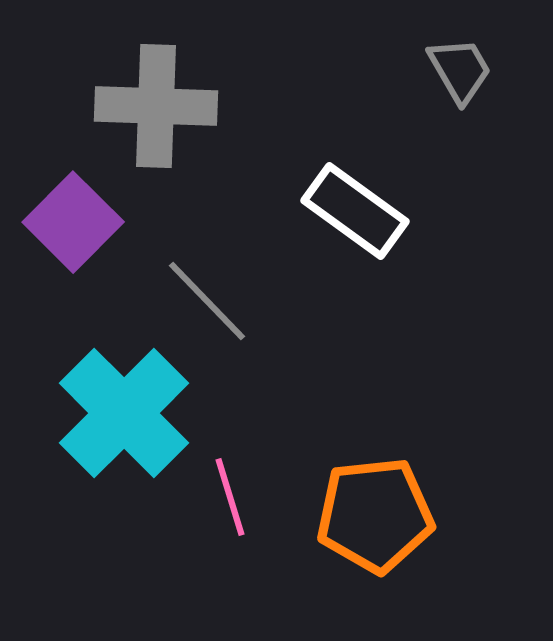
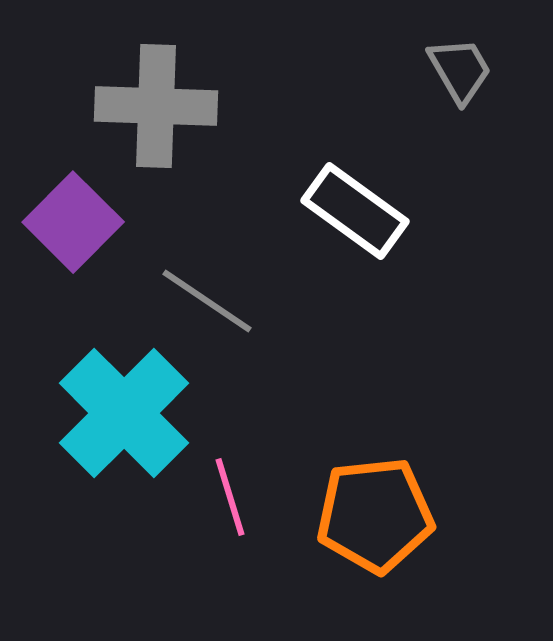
gray line: rotated 12 degrees counterclockwise
